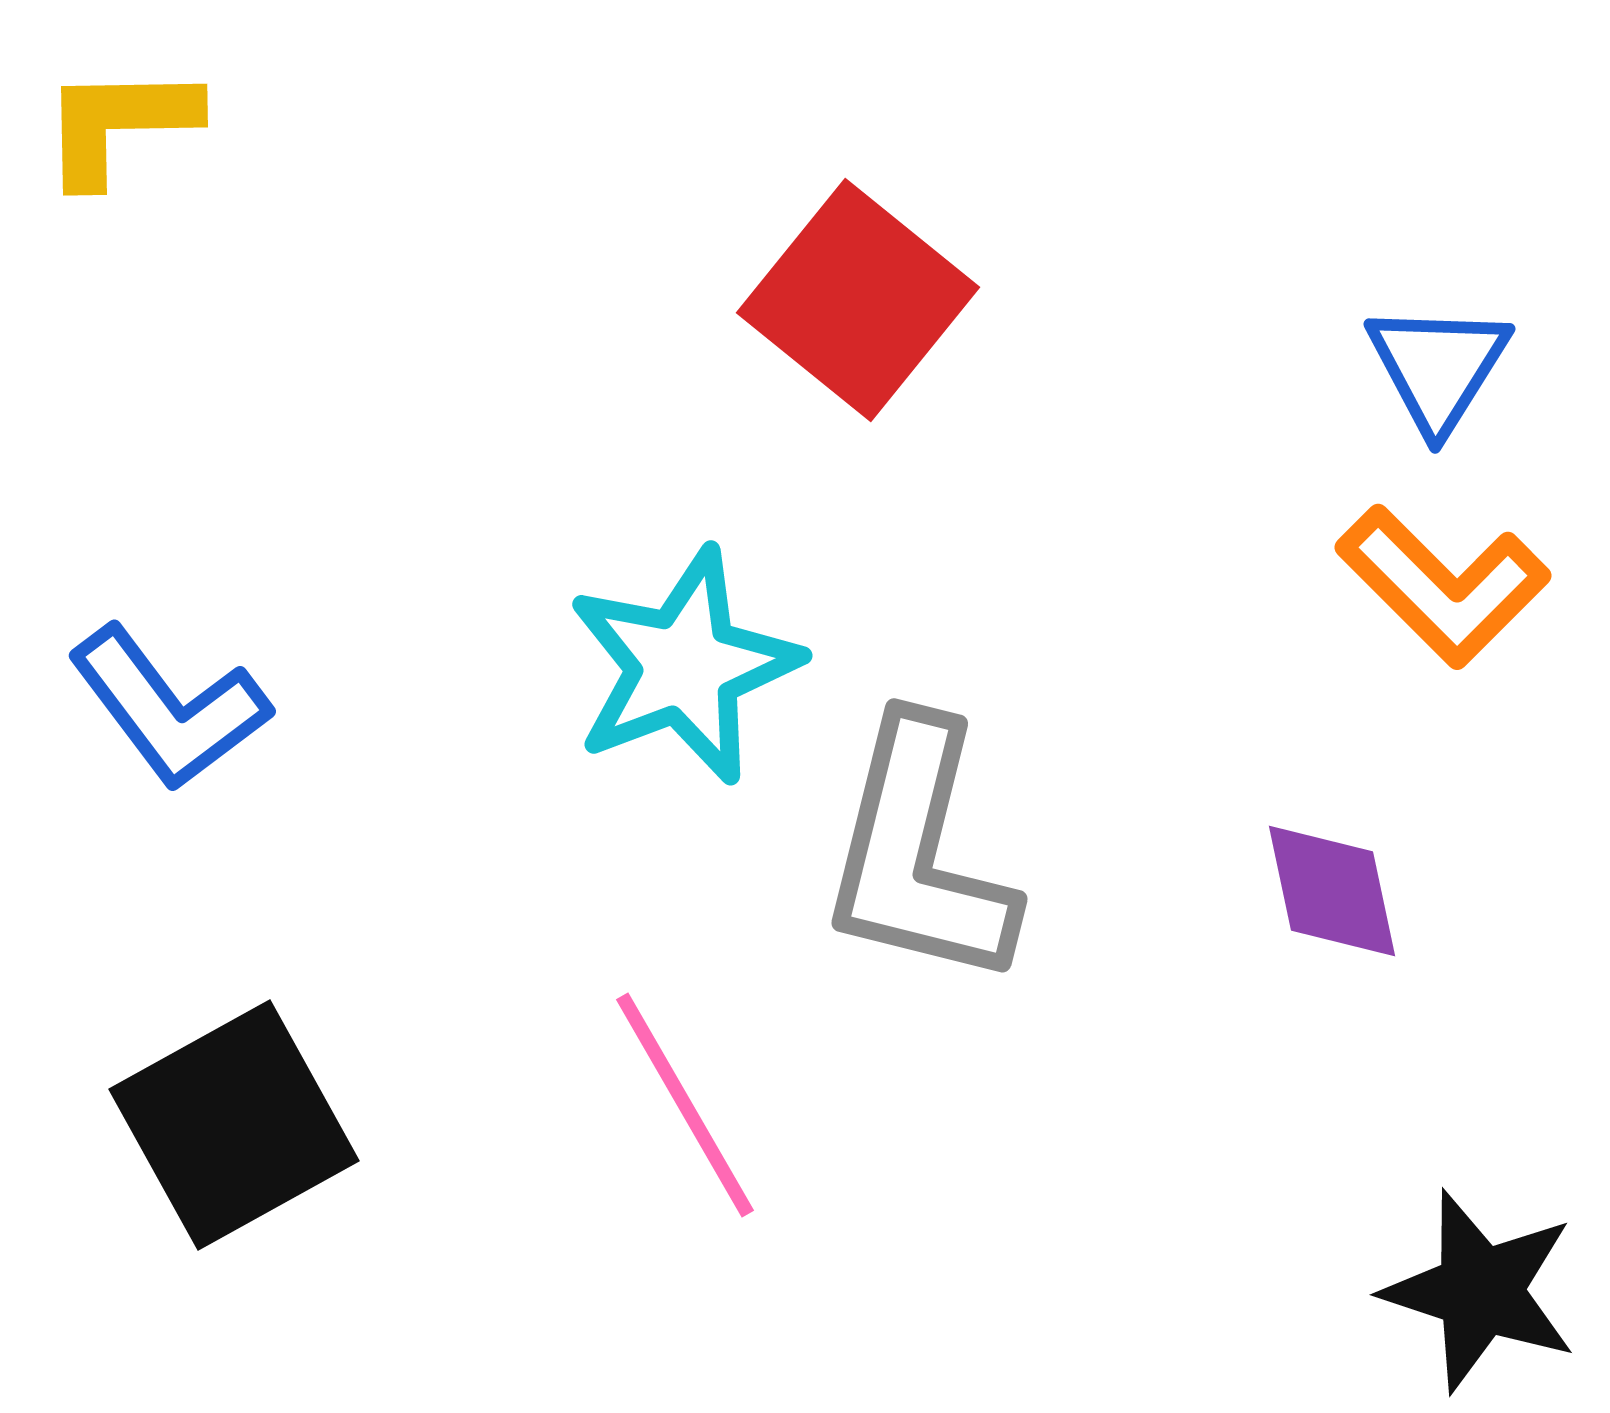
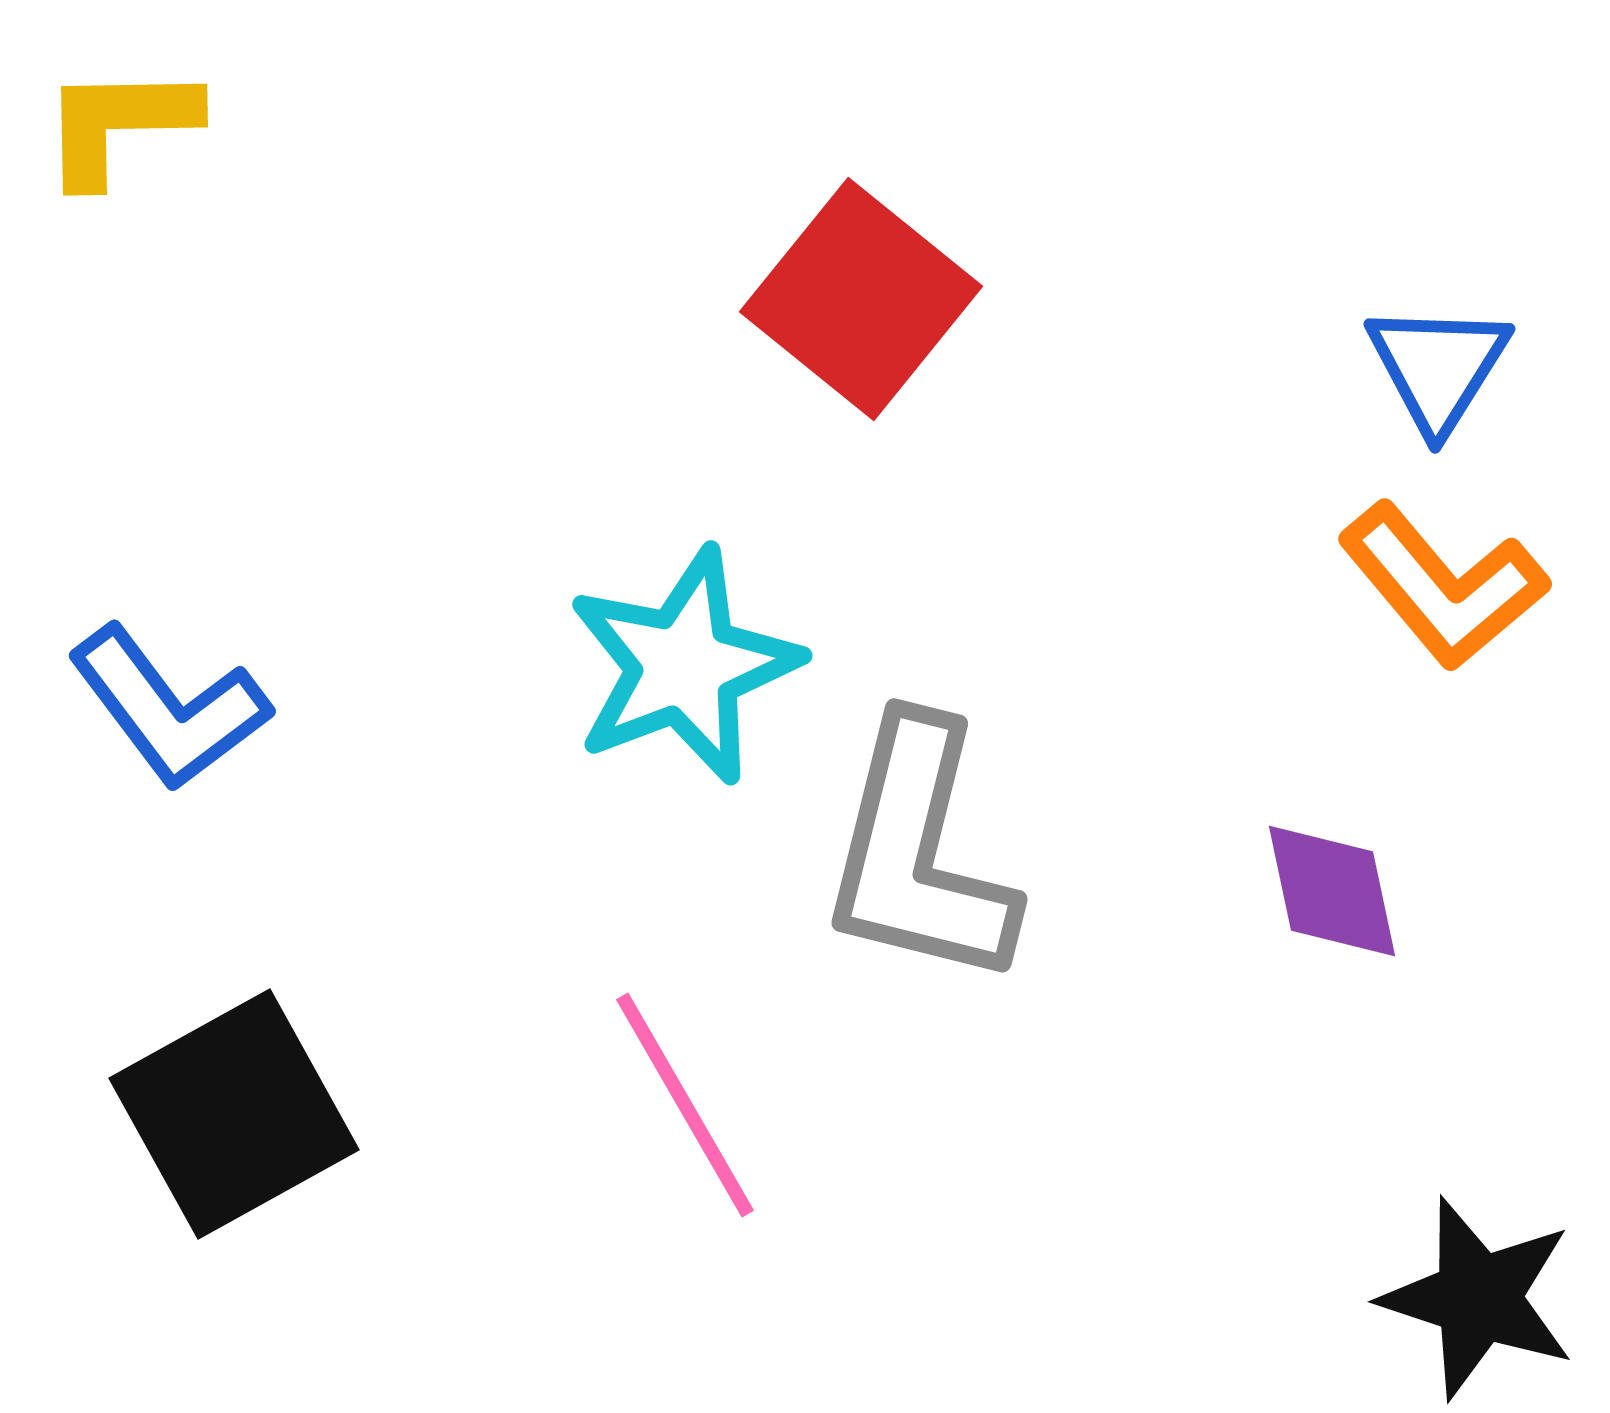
red square: moved 3 px right, 1 px up
orange L-shape: rotated 5 degrees clockwise
black square: moved 11 px up
black star: moved 2 px left, 7 px down
